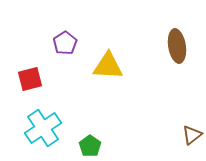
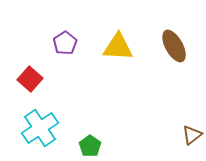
brown ellipse: moved 3 px left; rotated 20 degrees counterclockwise
yellow triangle: moved 10 px right, 19 px up
red square: rotated 35 degrees counterclockwise
cyan cross: moved 3 px left
